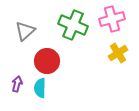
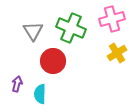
green cross: moved 2 px left, 3 px down
gray triangle: moved 8 px right; rotated 20 degrees counterclockwise
yellow cross: moved 1 px left
red circle: moved 6 px right
cyan semicircle: moved 6 px down
